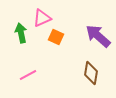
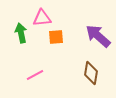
pink triangle: rotated 18 degrees clockwise
orange square: rotated 28 degrees counterclockwise
pink line: moved 7 px right
